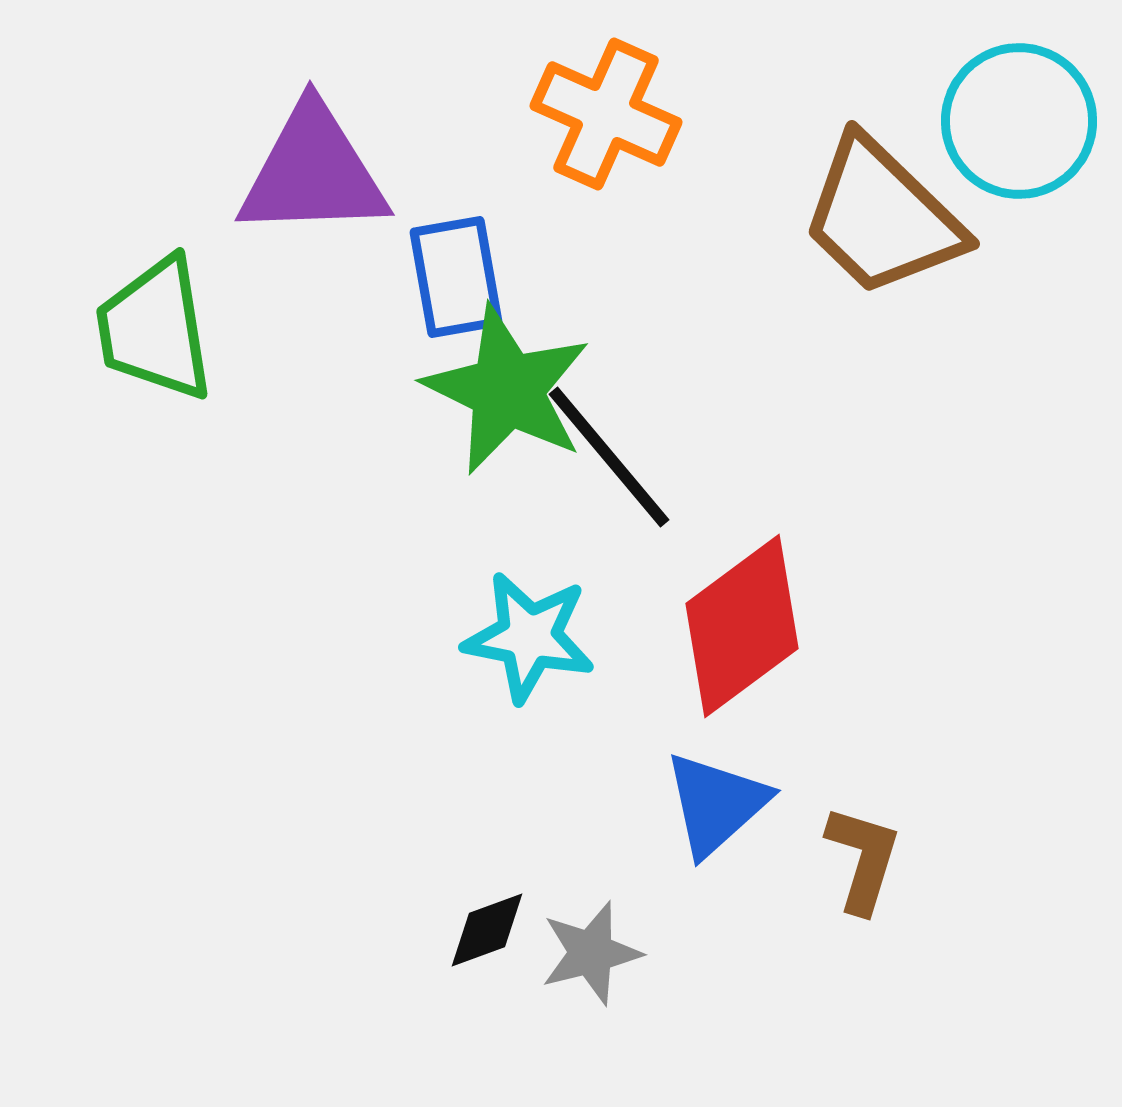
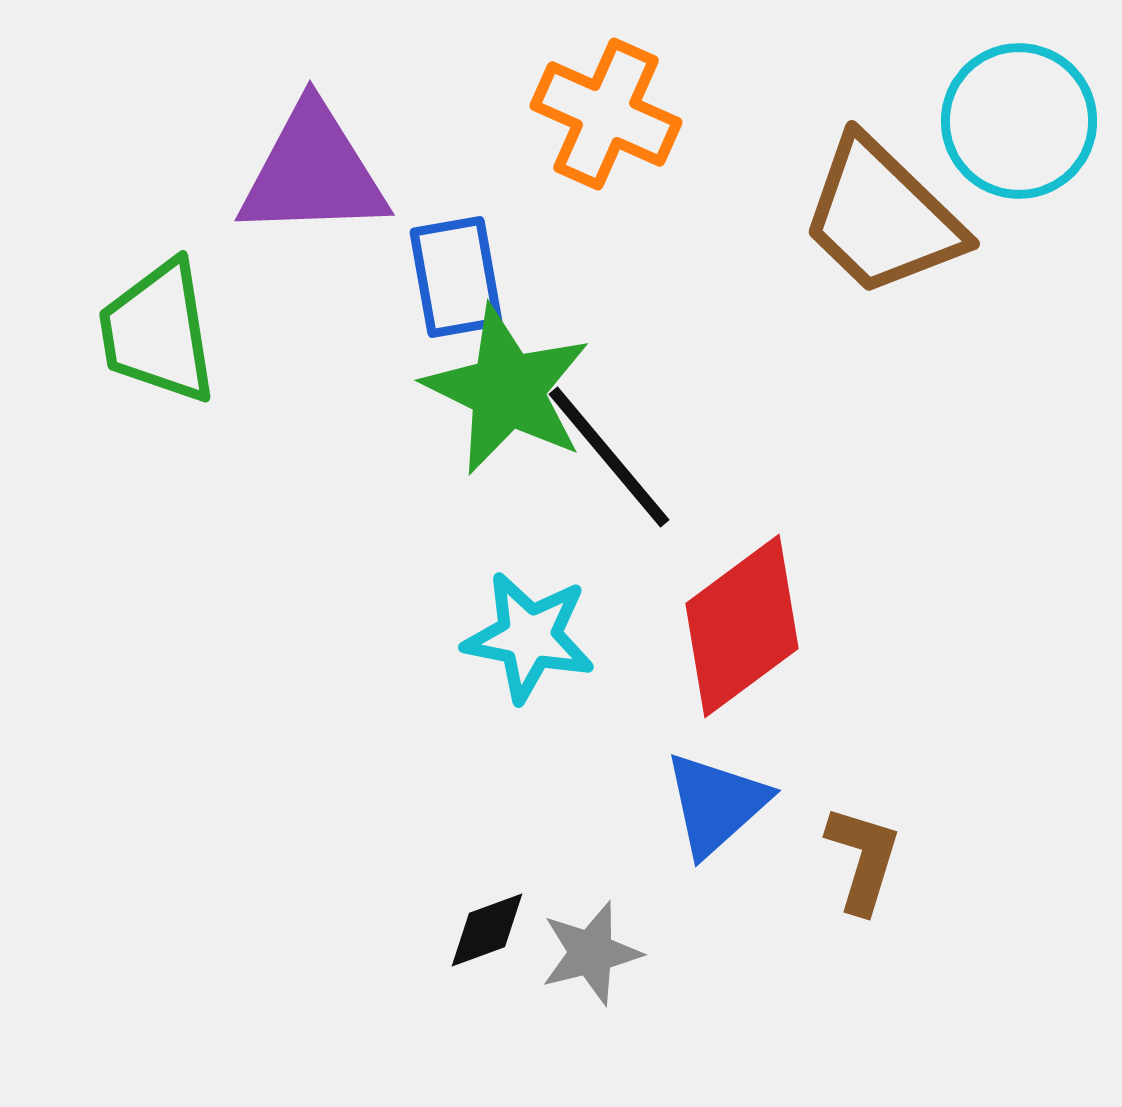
green trapezoid: moved 3 px right, 3 px down
